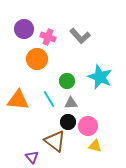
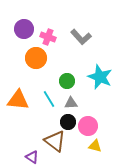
gray L-shape: moved 1 px right, 1 px down
orange circle: moved 1 px left, 1 px up
purple triangle: rotated 16 degrees counterclockwise
